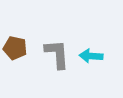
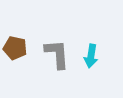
cyan arrow: rotated 85 degrees counterclockwise
